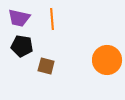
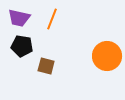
orange line: rotated 25 degrees clockwise
orange circle: moved 4 px up
